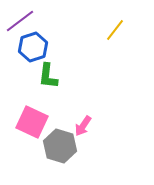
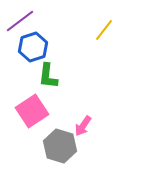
yellow line: moved 11 px left
pink square: moved 11 px up; rotated 32 degrees clockwise
